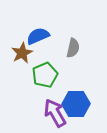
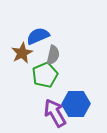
gray semicircle: moved 20 px left, 7 px down
